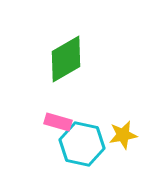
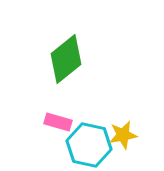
green diamond: rotated 9 degrees counterclockwise
cyan hexagon: moved 7 px right, 1 px down
